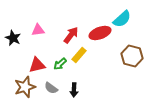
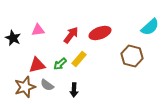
cyan semicircle: moved 28 px right, 8 px down
yellow rectangle: moved 4 px down
gray semicircle: moved 4 px left, 3 px up
